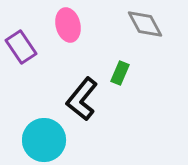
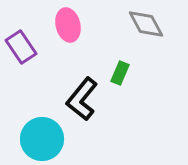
gray diamond: moved 1 px right
cyan circle: moved 2 px left, 1 px up
